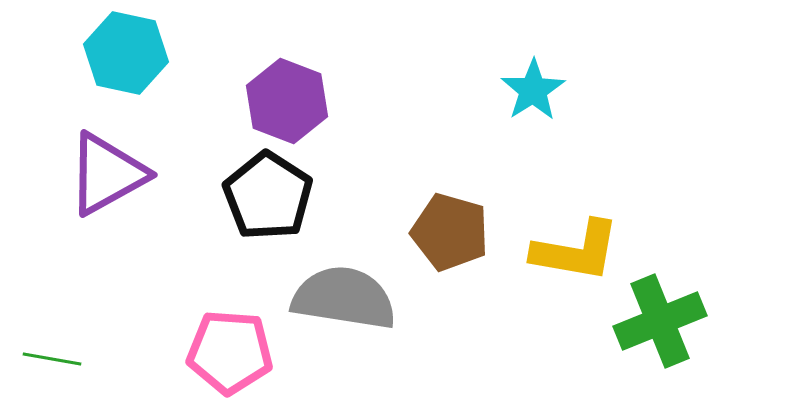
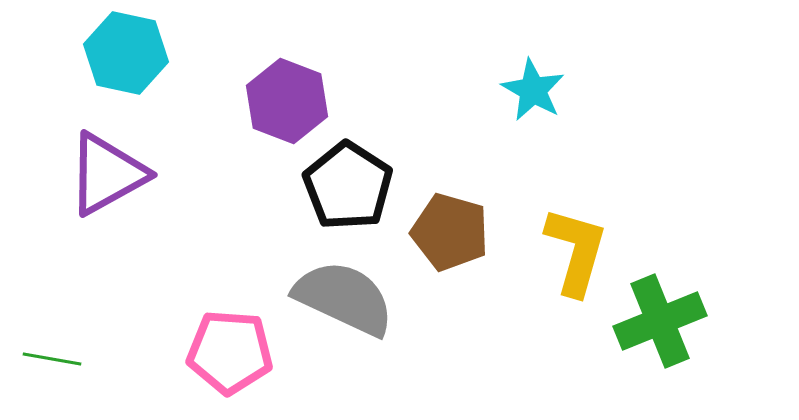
cyan star: rotated 10 degrees counterclockwise
black pentagon: moved 80 px right, 10 px up
yellow L-shape: rotated 84 degrees counterclockwise
gray semicircle: rotated 16 degrees clockwise
